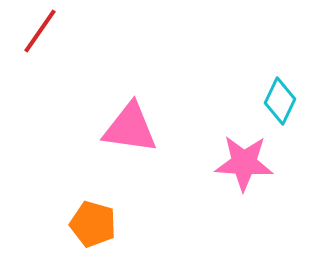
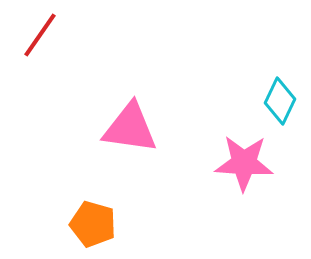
red line: moved 4 px down
